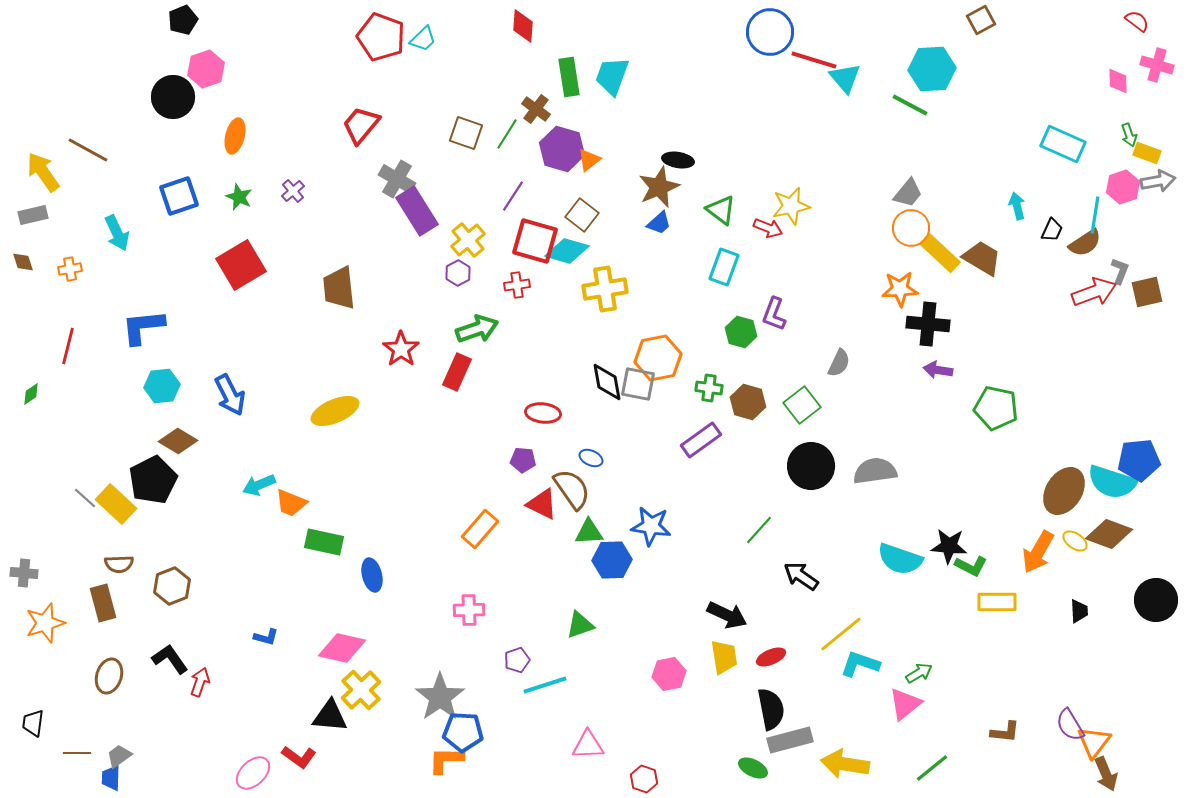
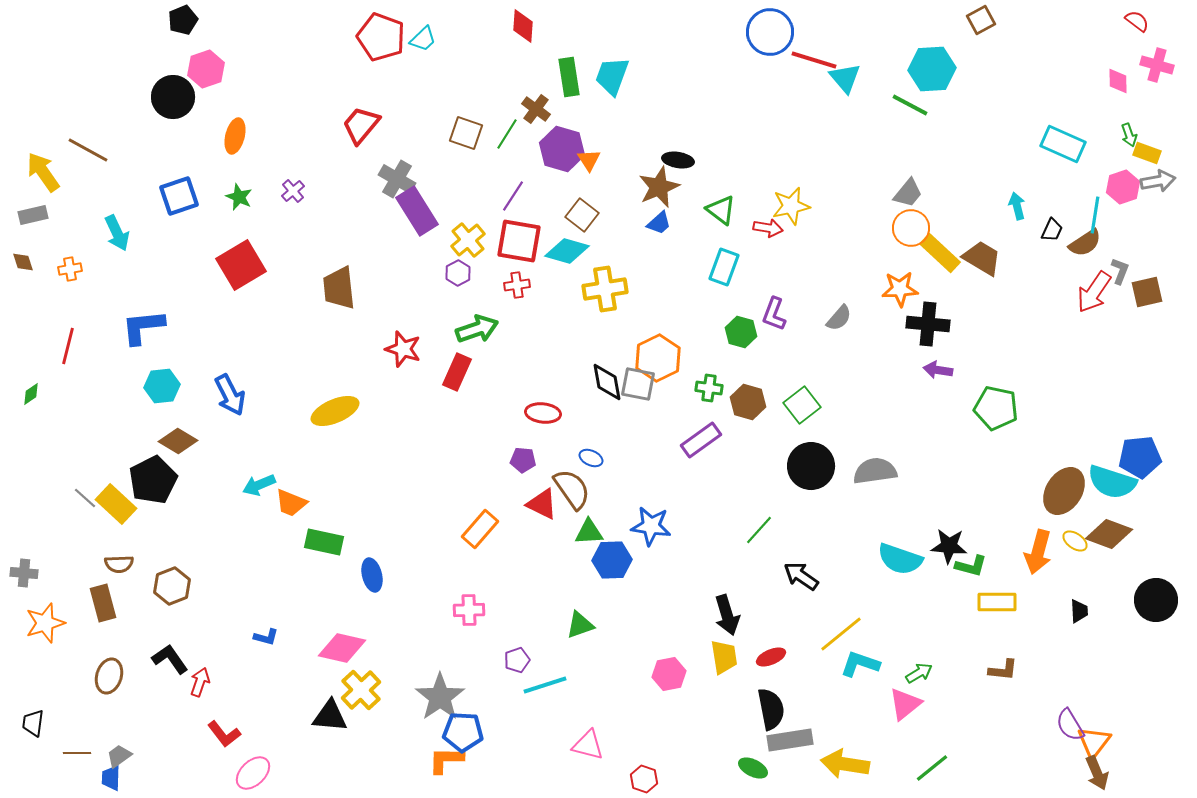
orange triangle at (589, 160): rotated 25 degrees counterclockwise
red arrow at (768, 228): rotated 12 degrees counterclockwise
red square at (535, 241): moved 16 px left; rotated 6 degrees counterclockwise
red arrow at (1094, 292): rotated 144 degrees clockwise
red star at (401, 349): moved 2 px right; rotated 18 degrees counterclockwise
orange hexagon at (658, 358): rotated 15 degrees counterclockwise
gray semicircle at (839, 363): moved 45 px up; rotated 16 degrees clockwise
blue pentagon at (1139, 460): moved 1 px right, 3 px up
orange arrow at (1038, 552): rotated 15 degrees counterclockwise
green L-shape at (971, 566): rotated 12 degrees counterclockwise
black arrow at (727, 615): rotated 48 degrees clockwise
brown L-shape at (1005, 732): moved 2 px left, 62 px up
gray rectangle at (790, 740): rotated 6 degrees clockwise
pink triangle at (588, 745): rotated 16 degrees clockwise
red L-shape at (299, 757): moved 75 px left, 23 px up; rotated 16 degrees clockwise
brown arrow at (1106, 774): moved 9 px left, 1 px up
